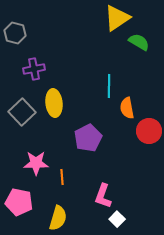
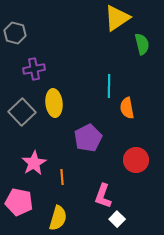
green semicircle: moved 3 px right, 2 px down; rotated 45 degrees clockwise
red circle: moved 13 px left, 29 px down
pink star: moved 2 px left; rotated 30 degrees counterclockwise
